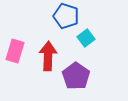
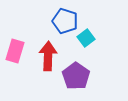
blue pentagon: moved 1 px left, 5 px down
